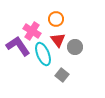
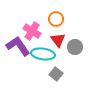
cyan ellipse: rotated 60 degrees counterclockwise
gray square: moved 6 px left, 1 px up
